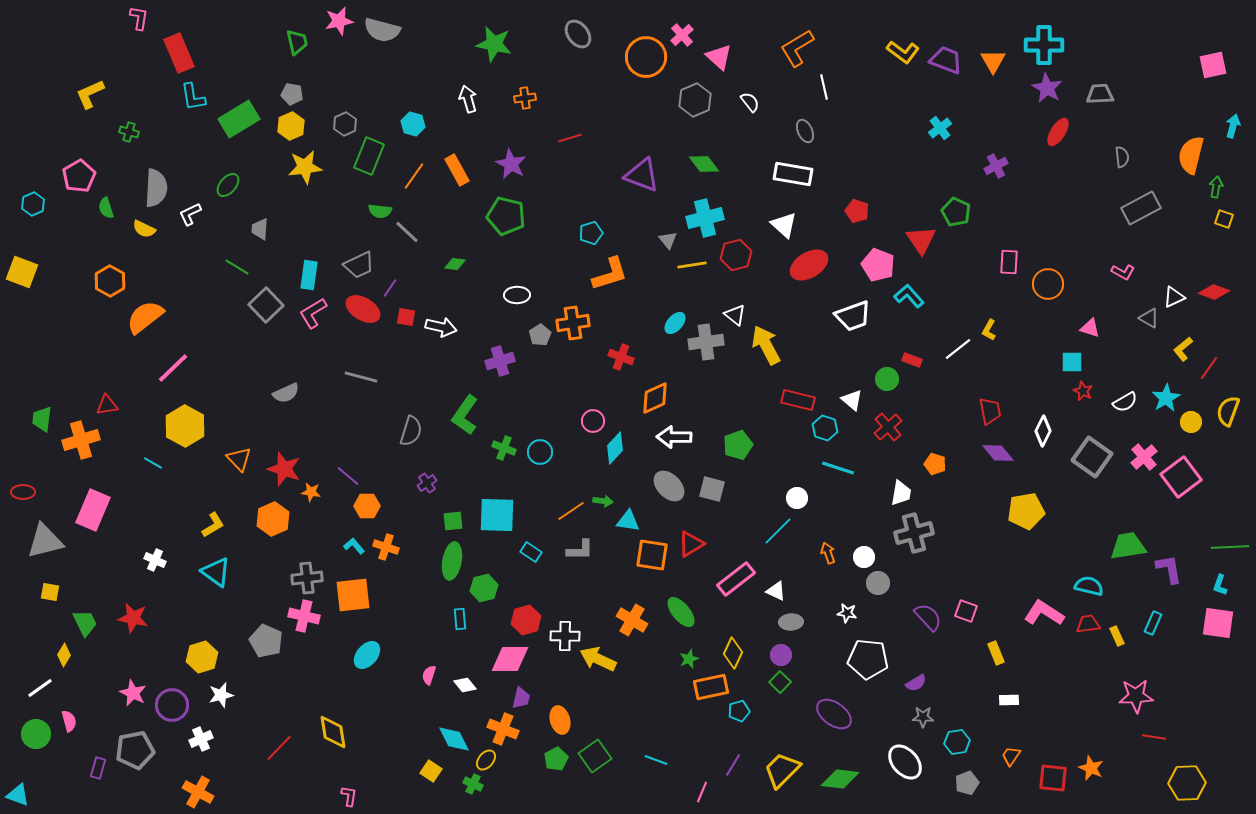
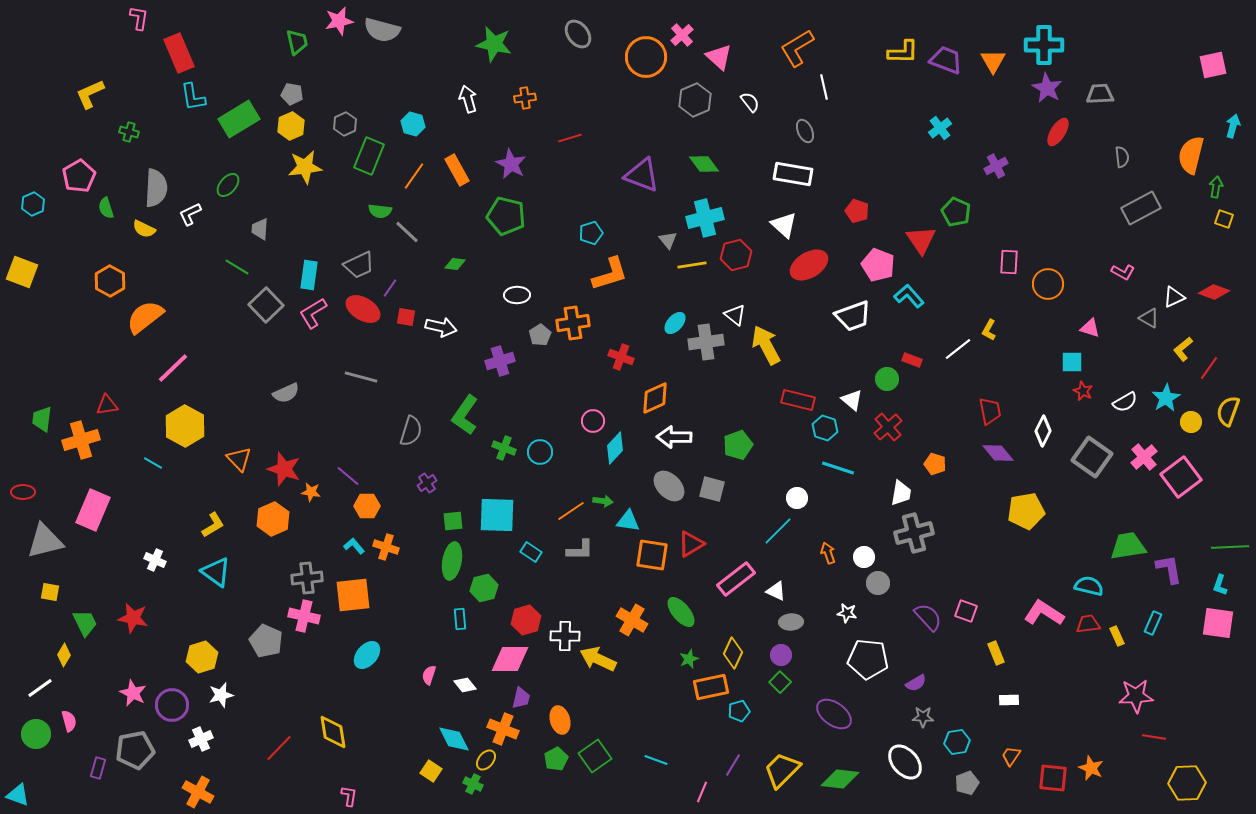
yellow L-shape at (903, 52): rotated 36 degrees counterclockwise
